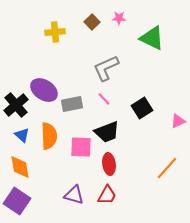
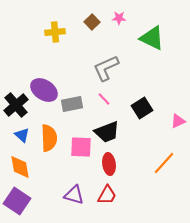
orange semicircle: moved 2 px down
orange line: moved 3 px left, 5 px up
